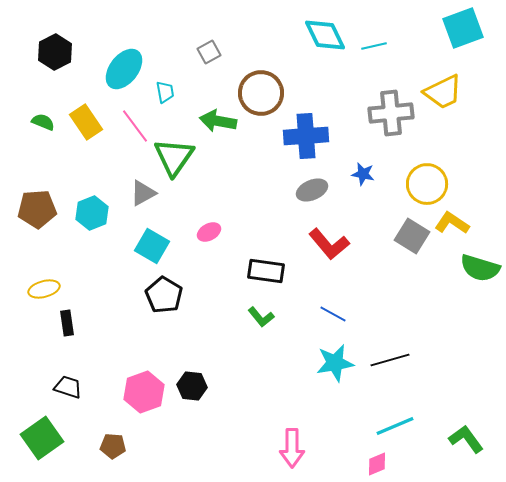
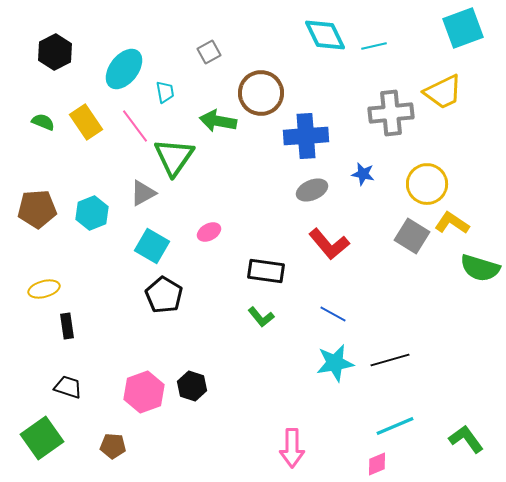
black rectangle at (67, 323): moved 3 px down
black hexagon at (192, 386): rotated 12 degrees clockwise
